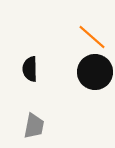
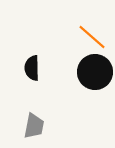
black semicircle: moved 2 px right, 1 px up
